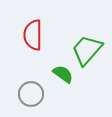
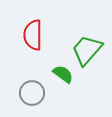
gray circle: moved 1 px right, 1 px up
